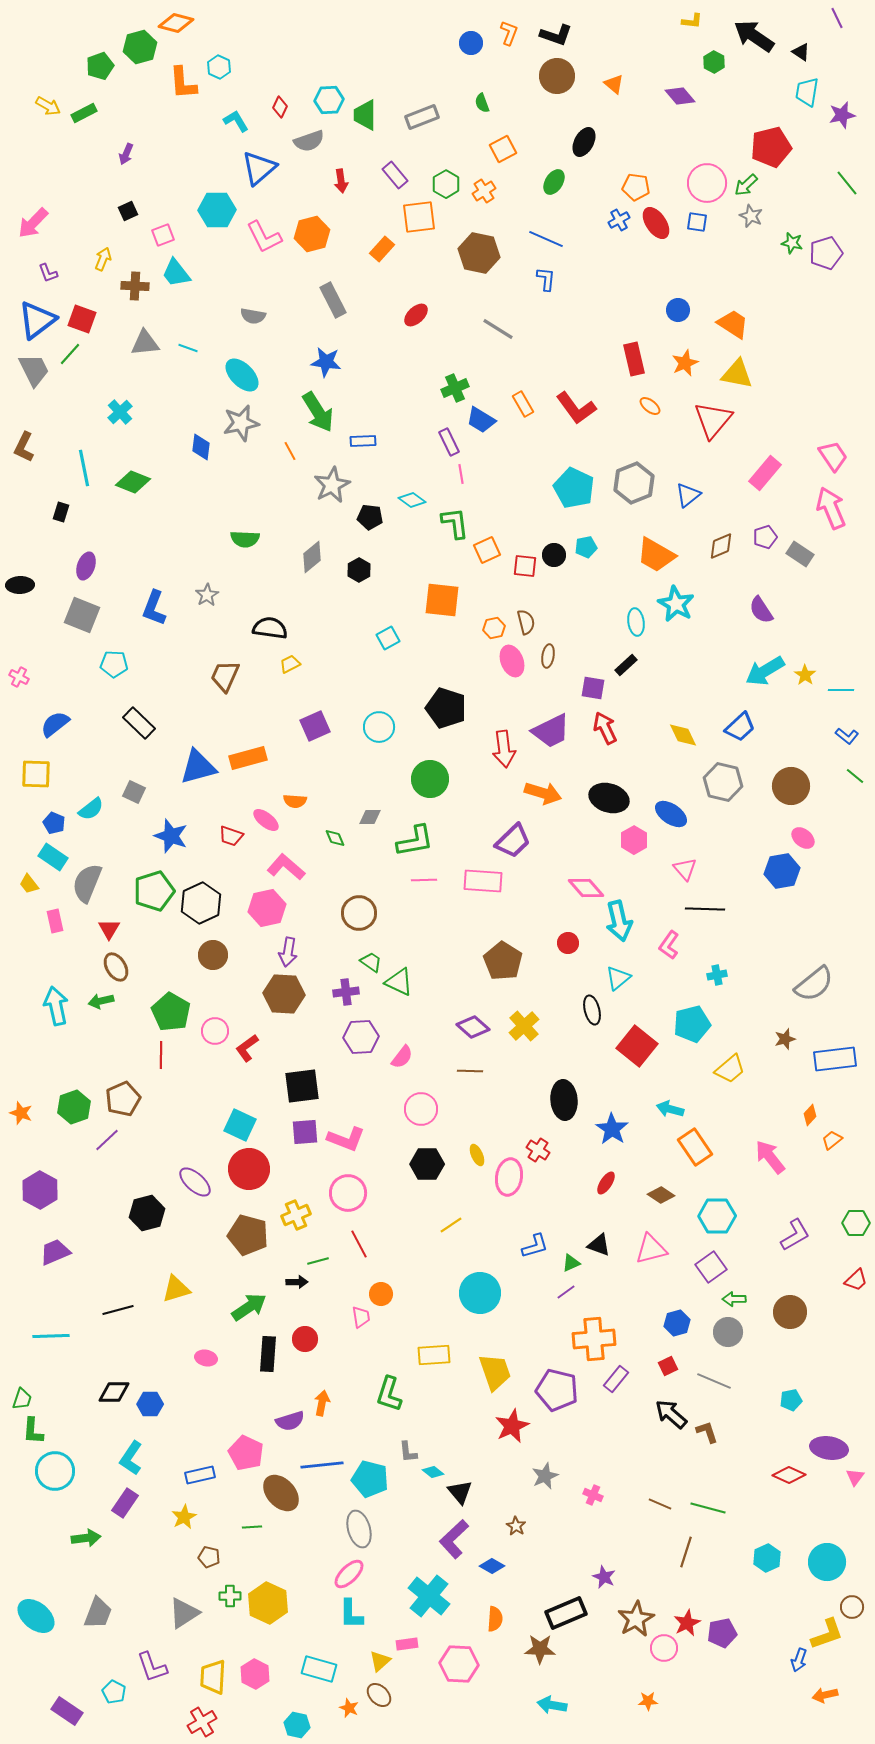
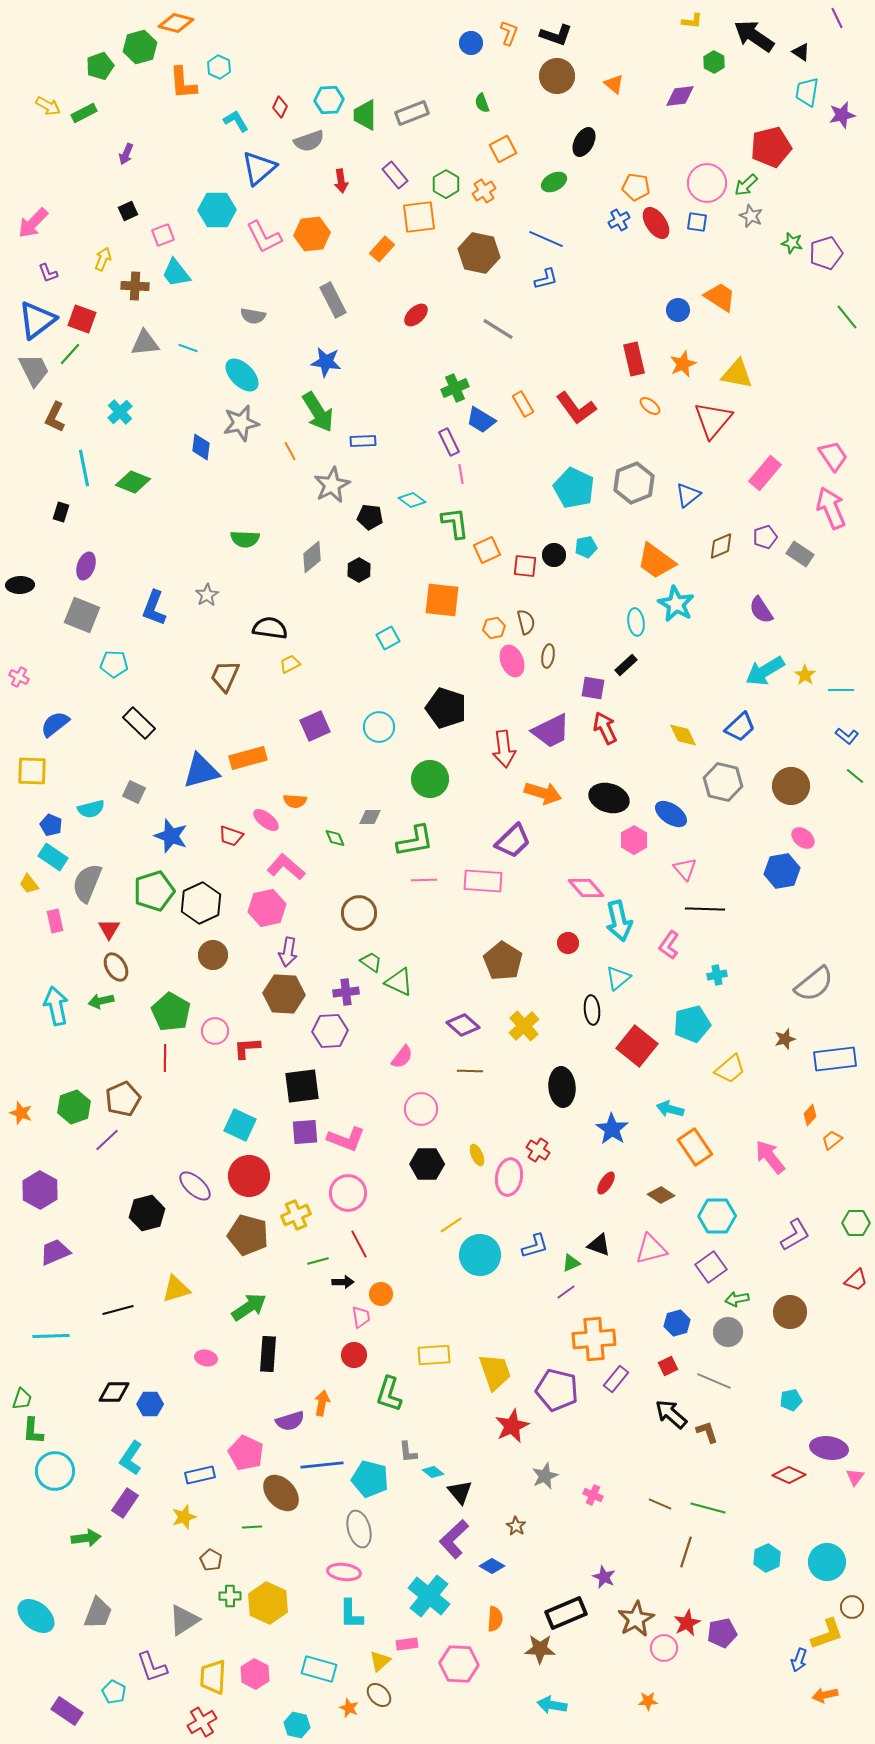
purple diamond at (680, 96): rotated 56 degrees counterclockwise
gray rectangle at (422, 117): moved 10 px left, 4 px up
green ellipse at (554, 182): rotated 30 degrees clockwise
green line at (847, 183): moved 134 px down
orange hexagon at (312, 234): rotated 8 degrees clockwise
blue L-shape at (546, 279): rotated 70 degrees clockwise
orange trapezoid at (733, 324): moved 13 px left, 27 px up
orange star at (685, 363): moved 2 px left, 1 px down
brown L-shape at (24, 447): moved 31 px right, 30 px up
orange trapezoid at (656, 555): moved 6 px down; rotated 6 degrees clockwise
blue triangle at (198, 767): moved 3 px right, 4 px down
yellow square at (36, 774): moved 4 px left, 3 px up
cyan semicircle at (91, 809): rotated 24 degrees clockwise
blue pentagon at (54, 823): moved 3 px left, 2 px down
black ellipse at (592, 1010): rotated 8 degrees clockwise
purple diamond at (473, 1027): moved 10 px left, 2 px up
purple hexagon at (361, 1037): moved 31 px left, 6 px up
red L-shape at (247, 1048): rotated 32 degrees clockwise
red line at (161, 1055): moved 4 px right, 3 px down
black ellipse at (564, 1100): moved 2 px left, 13 px up
red circle at (249, 1169): moved 7 px down
purple ellipse at (195, 1182): moved 4 px down
black arrow at (297, 1282): moved 46 px right
cyan circle at (480, 1293): moved 38 px up
green arrow at (734, 1299): moved 3 px right; rotated 10 degrees counterclockwise
red circle at (305, 1339): moved 49 px right, 16 px down
yellow star at (184, 1517): rotated 10 degrees clockwise
brown pentagon at (209, 1557): moved 2 px right, 3 px down; rotated 15 degrees clockwise
pink ellipse at (349, 1574): moved 5 px left, 2 px up; rotated 52 degrees clockwise
gray triangle at (184, 1613): moved 7 px down
